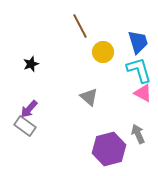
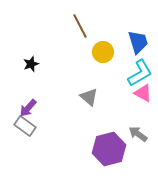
cyan L-shape: moved 1 px right, 3 px down; rotated 76 degrees clockwise
purple arrow: moved 1 px left, 1 px up
gray arrow: rotated 30 degrees counterclockwise
